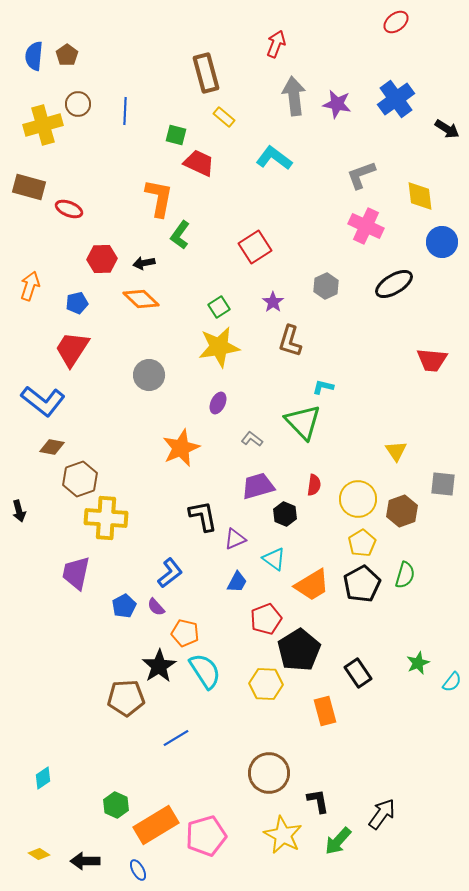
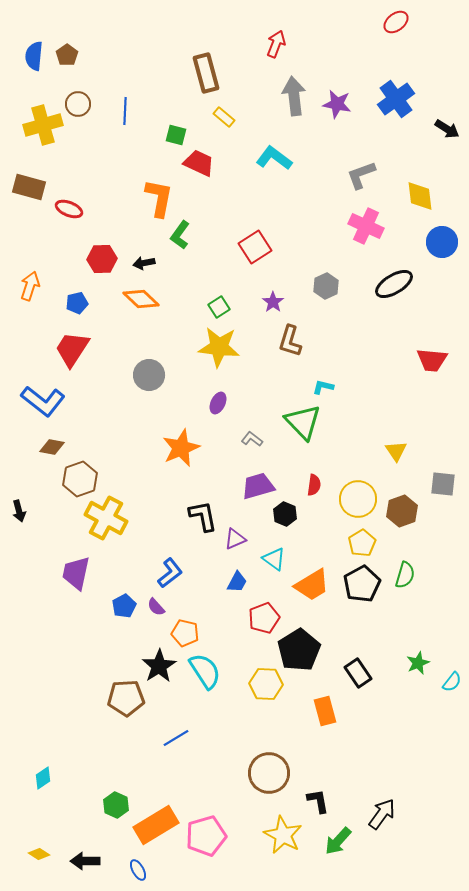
yellow star at (219, 347): rotated 15 degrees clockwise
yellow cross at (106, 518): rotated 24 degrees clockwise
red pentagon at (266, 619): moved 2 px left, 1 px up
